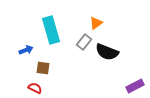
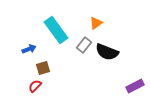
cyan rectangle: moved 5 px right; rotated 20 degrees counterclockwise
gray rectangle: moved 3 px down
blue arrow: moved 3 px right, 1 px up
brown square: rotated 24 degrees counterclockwise
red semicircle: moved 2 px up; rotated 72 degrees counterclockwise
